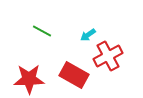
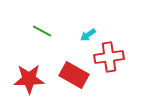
red cross: moved 1 px right, 1 px down; rotated 20 degrees clockwise
